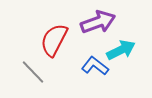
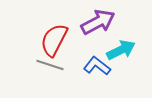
purple arrow: rotated 8 degrees counterclockwise
blue L-shape: moved 2 px right
gray line: moved 17 px right, 7 px up; rotated 28 degrees counterclockwise
